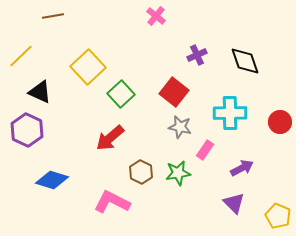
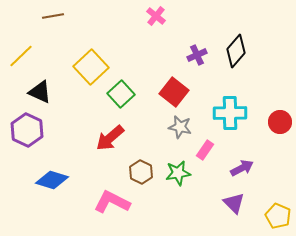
black diamond: moved 9 px left, 10 px up; rotated 60 degrees clockwise
yellow square: moved 3 px right
